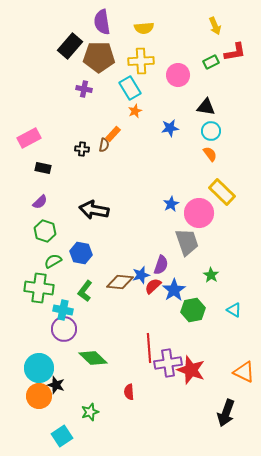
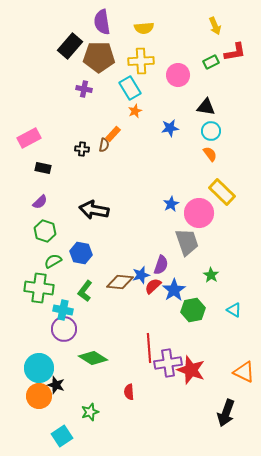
green diamond at (93, 358): rotated 12 degrees counterclockwise
